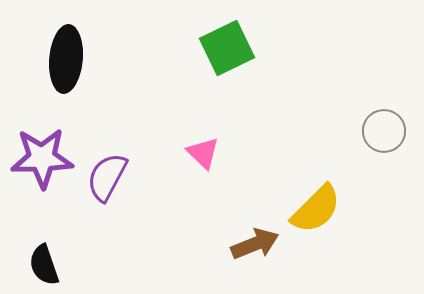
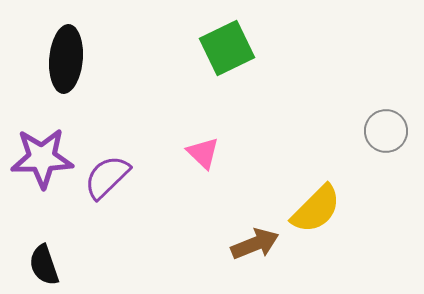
gray circle: moved 2 px right
purple semicircle: rotated 18 degrees clockwise
